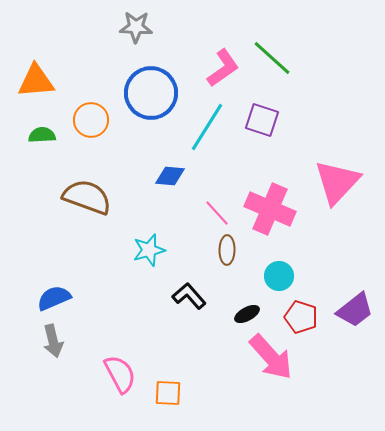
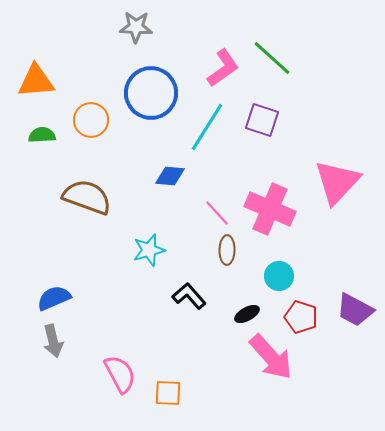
purple trapezoid: rotated 66 degrees clockwise
